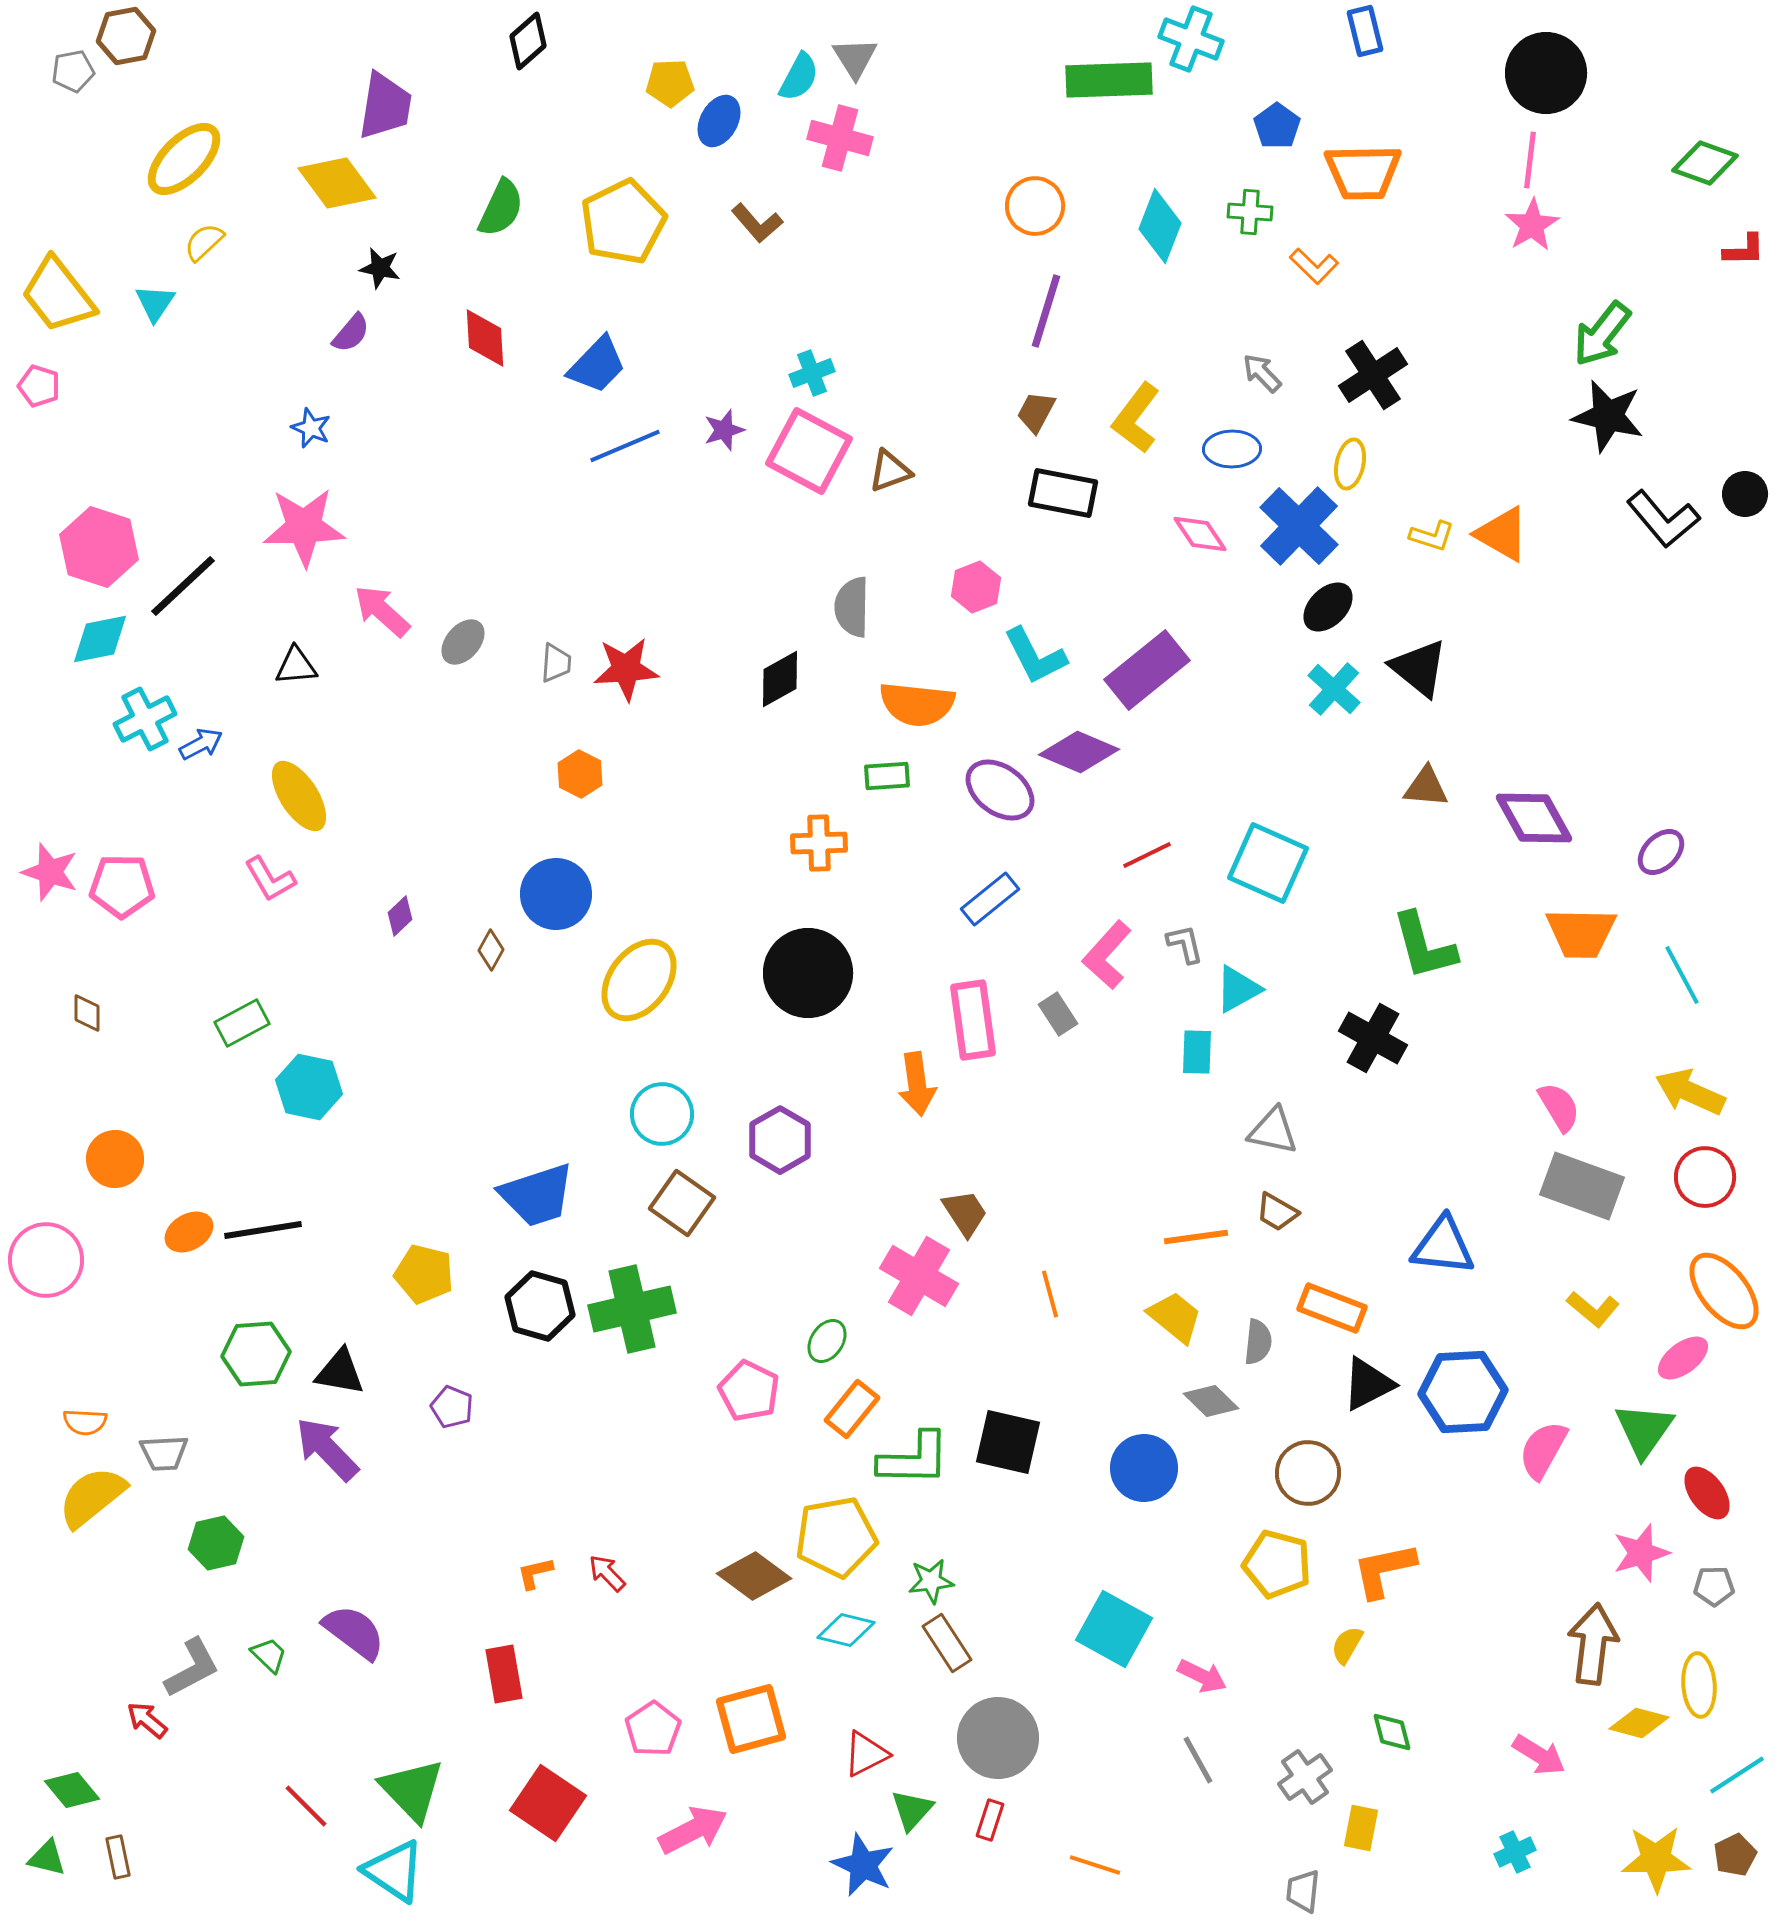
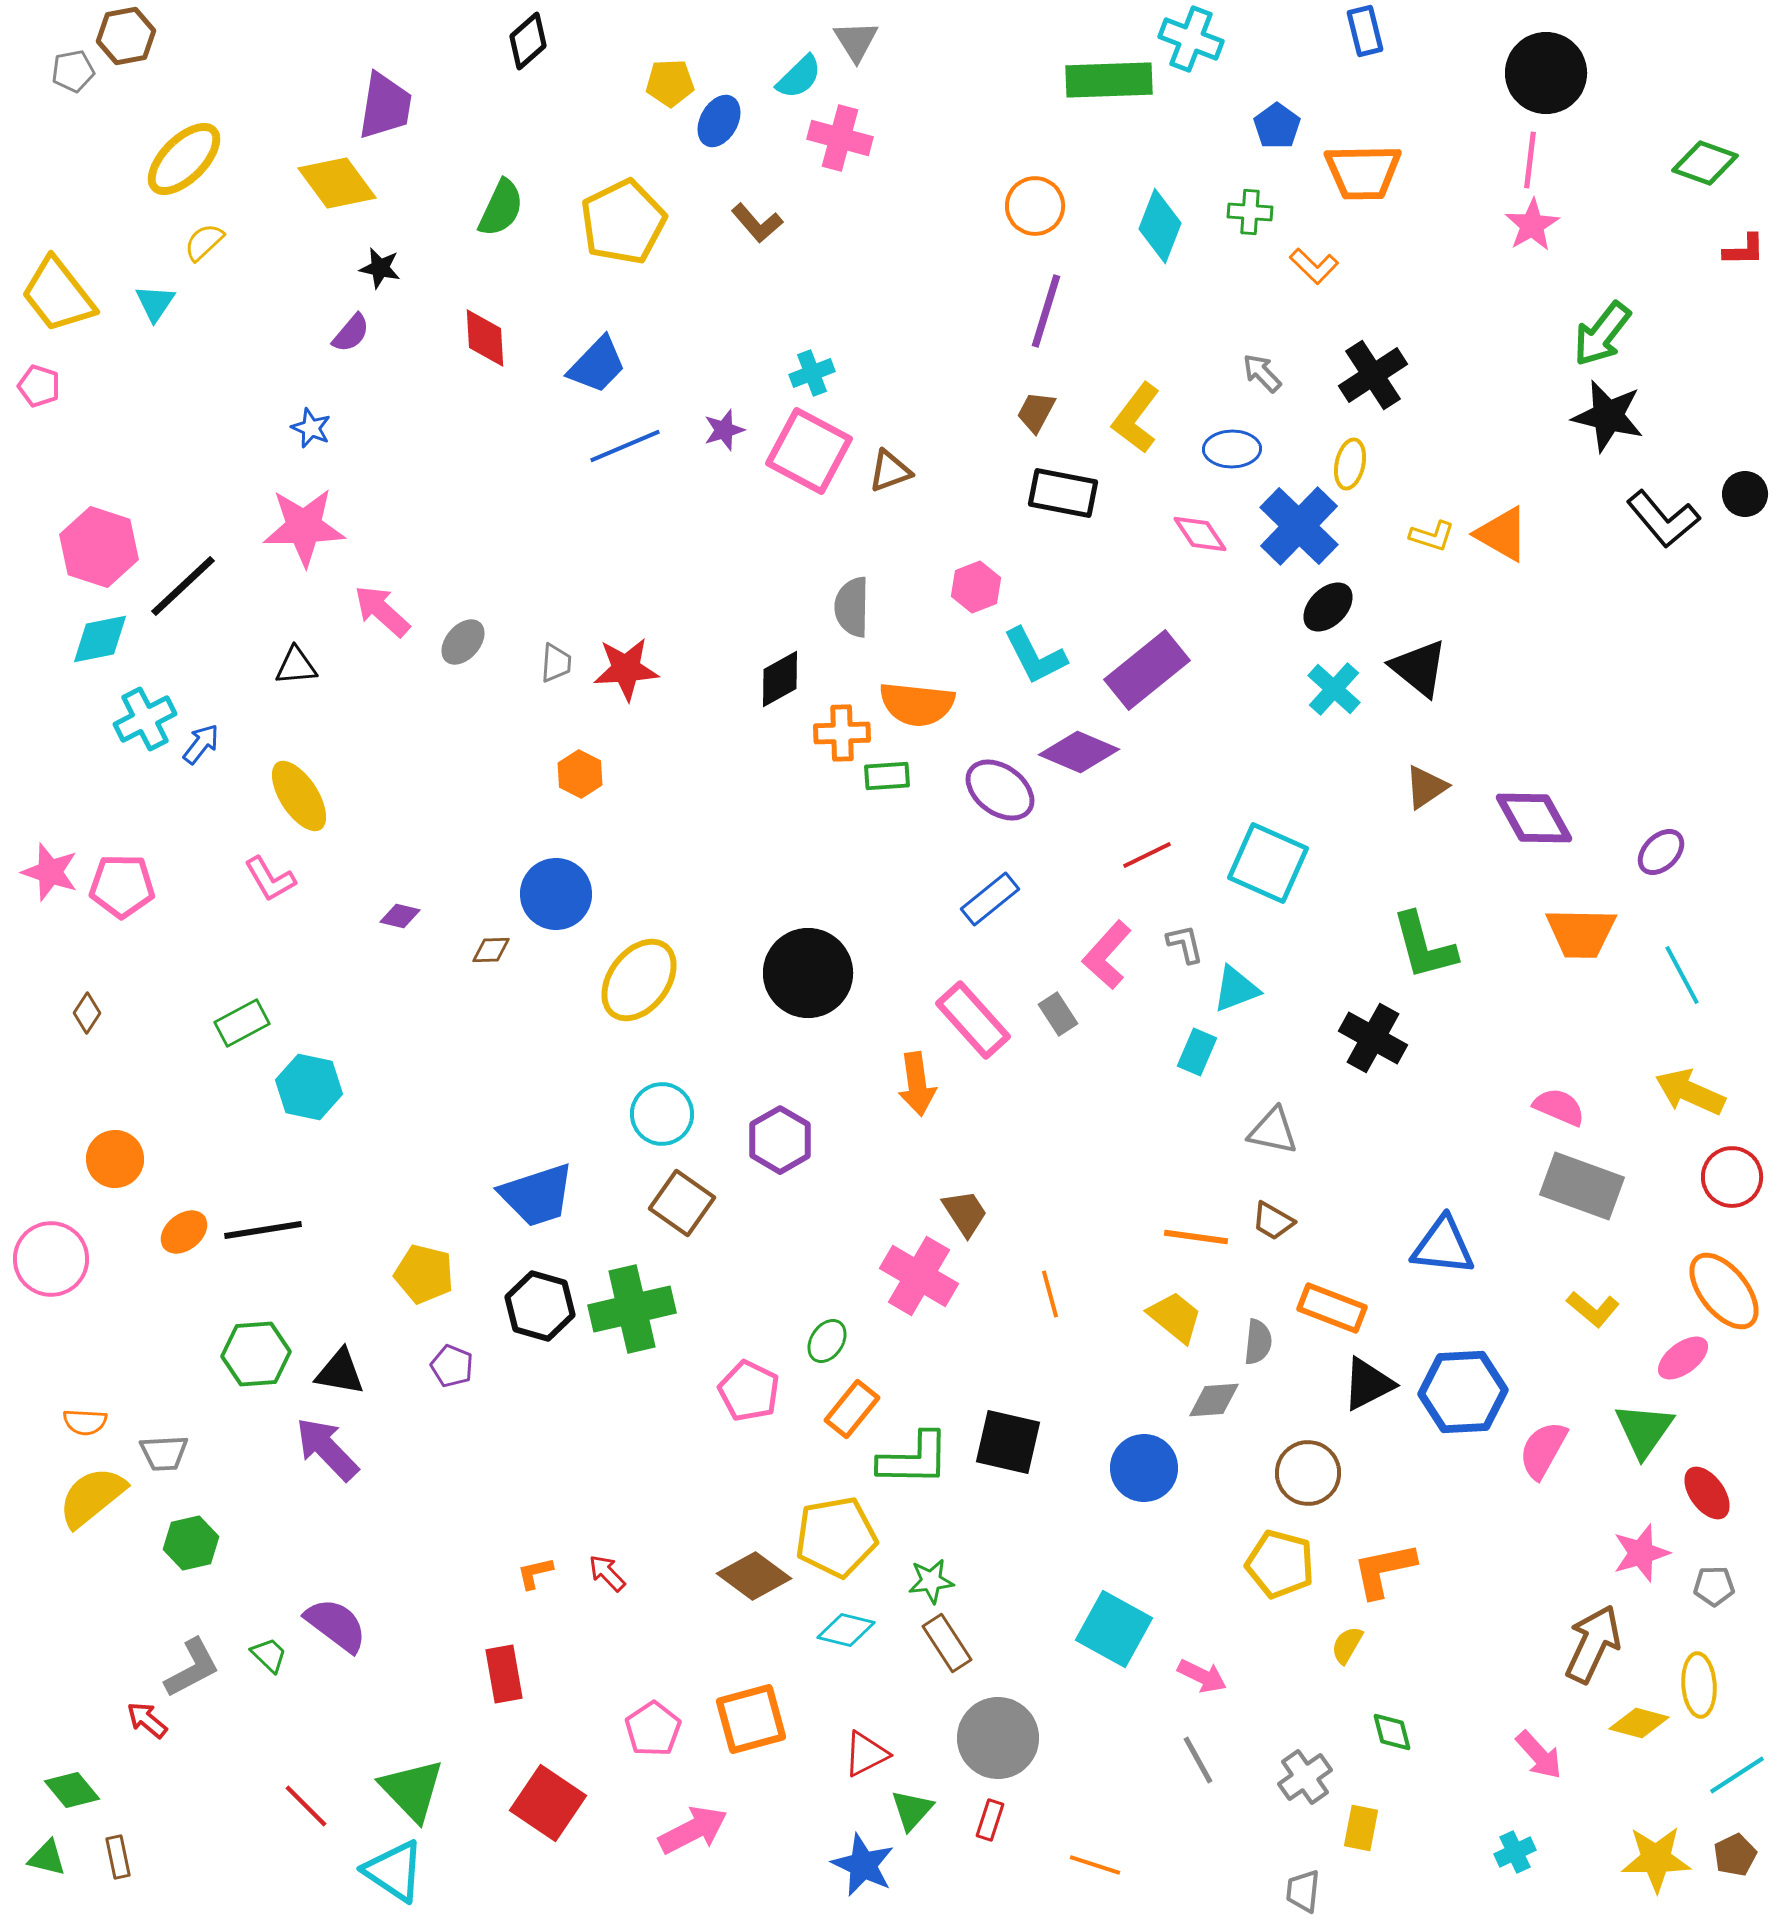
gray triangle at (855, 58): moved 1 px right, 17 px up
cyan semicircle at (799, 77): rotated 18 degrees clockwise
blue arrow at (201, 744): rotated 24 degrees counterclockwise
brown triangle at (1426, 787): rotated 39 degrees counterclockwise
orange cross at (819, 843): moved 23 px right, 110 px up
purple diamond at (400, 916): rotated 57 degrees clockwise
brown diamond at (491, 950): rotated 60 degrees clockwise
cyan triangle at (1238, 989): moved 2 px left; rotated 8 degrees clockwise
brown diamond at (87, 1013): rotated 33 degrees clockwise
pink rectangle at (973, 1020): rotated 34 degrees counterclockwise
cyan rectangle at (1197, 1052): rotated 21 degrees clockwise
pink semicircle at (1559, 1107): rotated 36 degrees counterclockwise
red circle at (1705, 1177): moved 27 px right
brown trapezoid at (1277, 1212): moved 4 px left, 9 px down
orange ellipse at (189, 1232): moved 5 px left; rotated 9 degrees counterclockwise
orange line at (1196, 1237): rotated 16 degrees clockwise
pink circle at (46, 1260): moved 5 px right, 1 px up
gray diamond at (1211, 1401): moved 3 px right, 1 px up; rotated 48 degrees counterclockwise
purple pentagon at (452, 1407): moved 41 px up
green hexagon at (216, 1543): moved 25 px left
yellow pentagon at (1277, 1564): moved 3 px right
purple semicircle at (354, 1632): moved 18 px left, 7 px up
brown arrow at (1593, 1644): rotated 18 degrees clockwise
pink arrow at (1539, 1755): rotated 16 degrees clockwise
